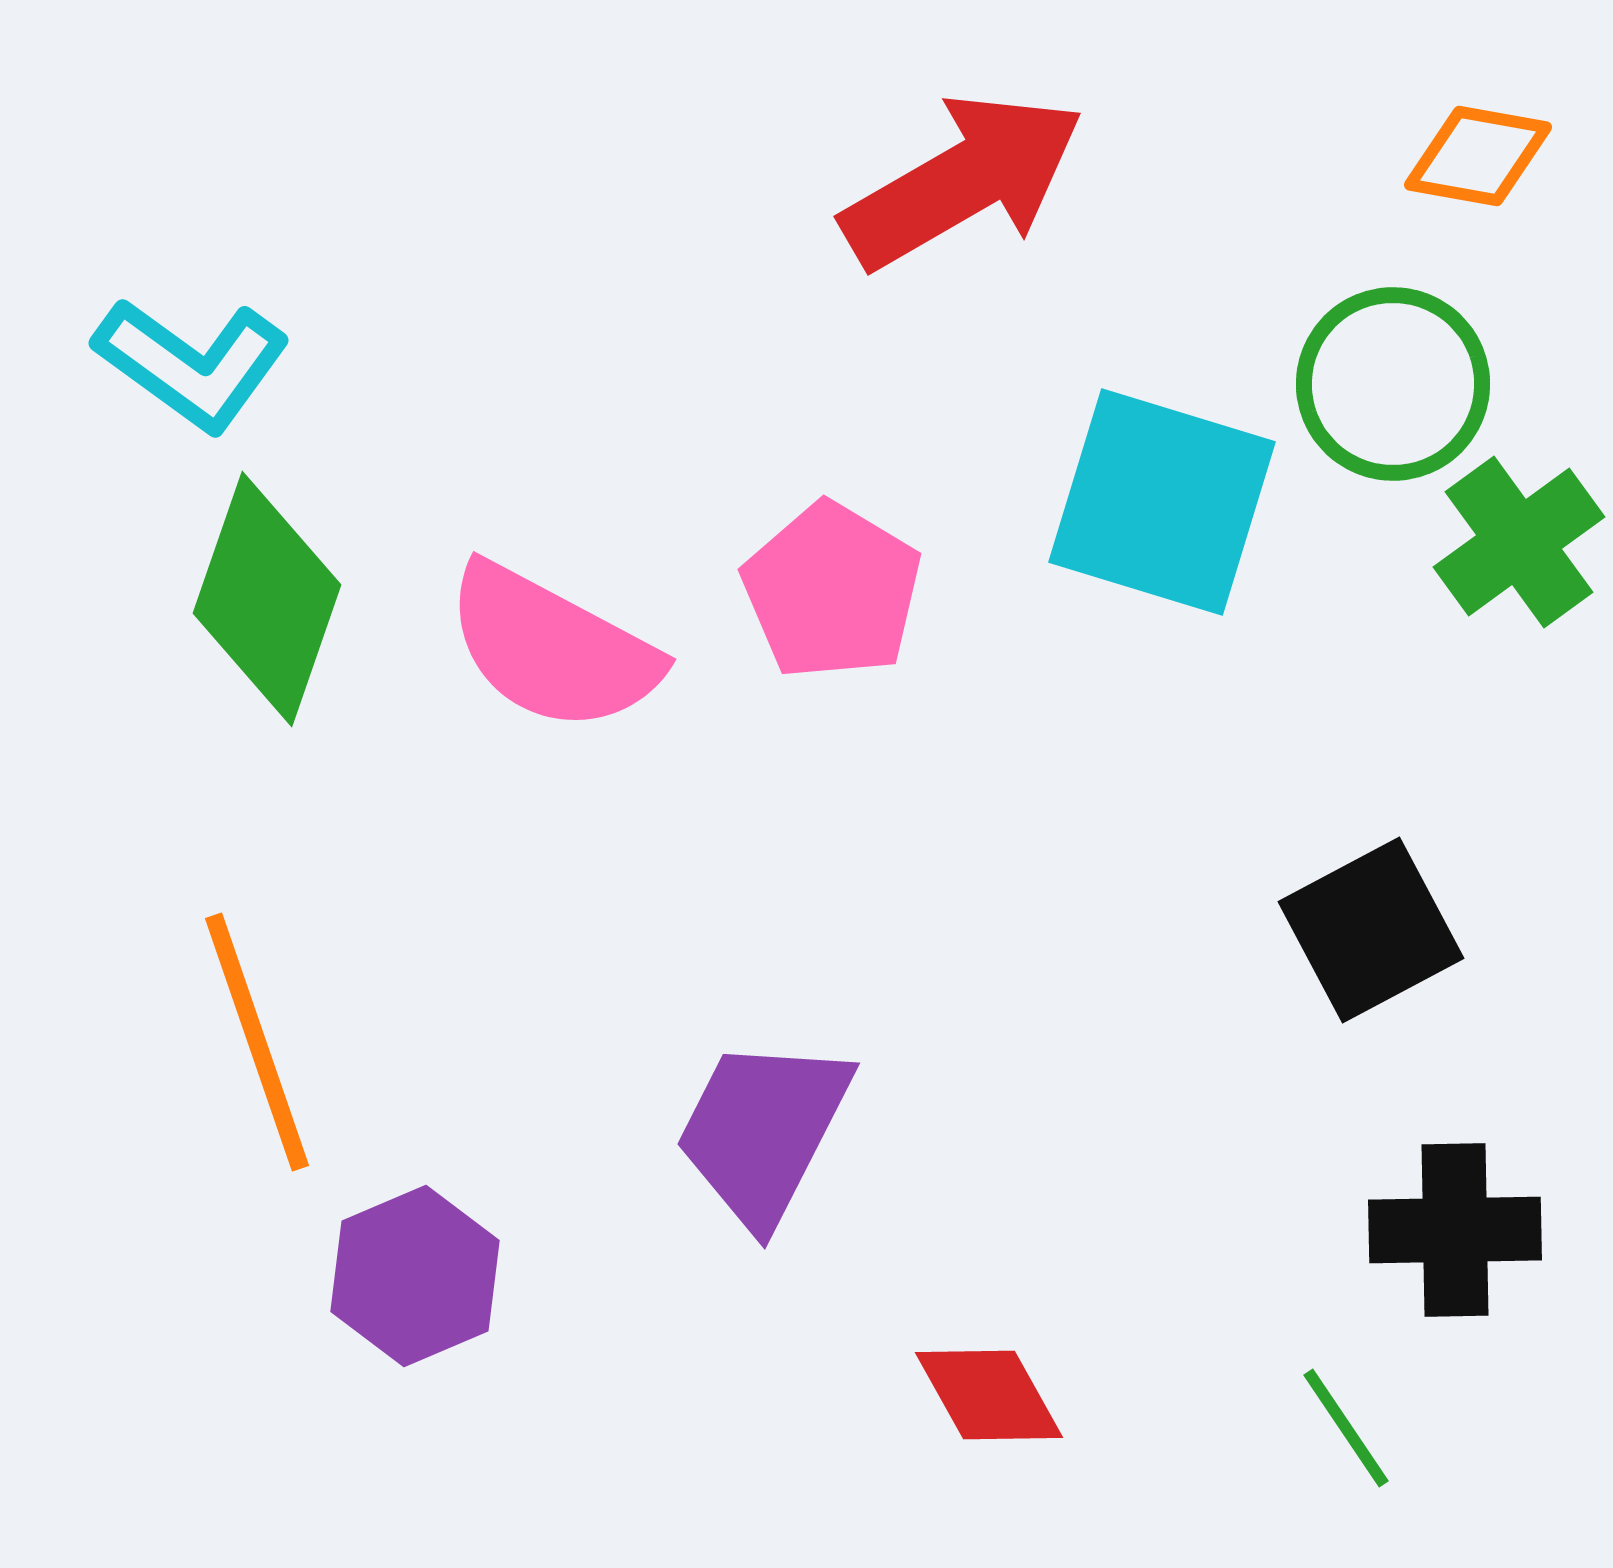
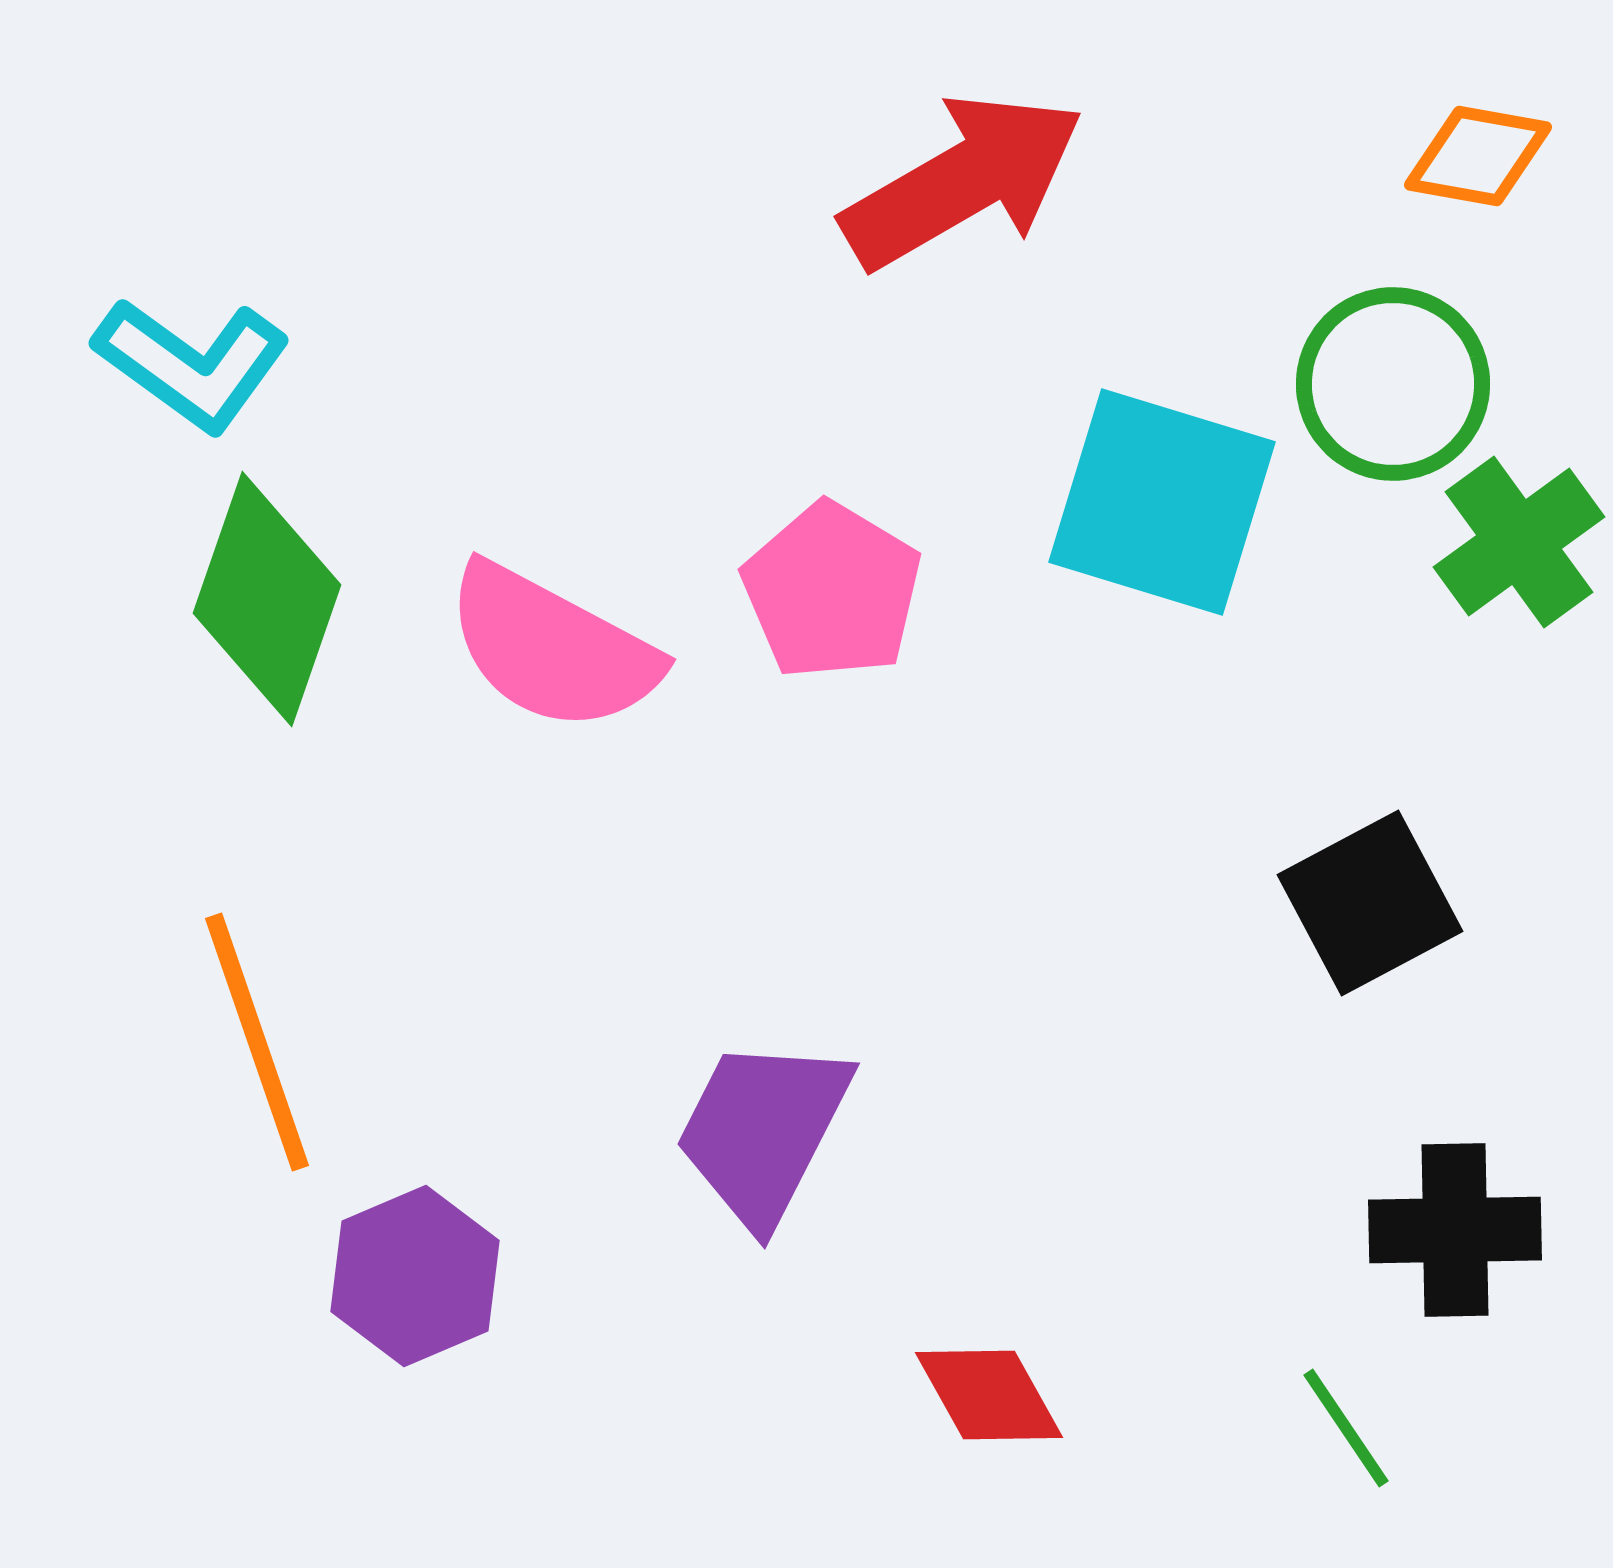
black square: moved 1 px left, 27 px up
